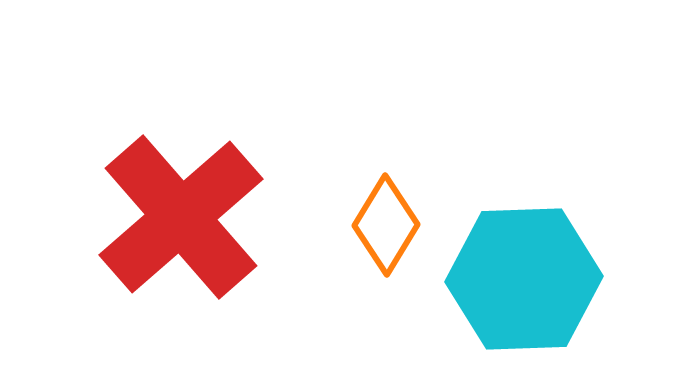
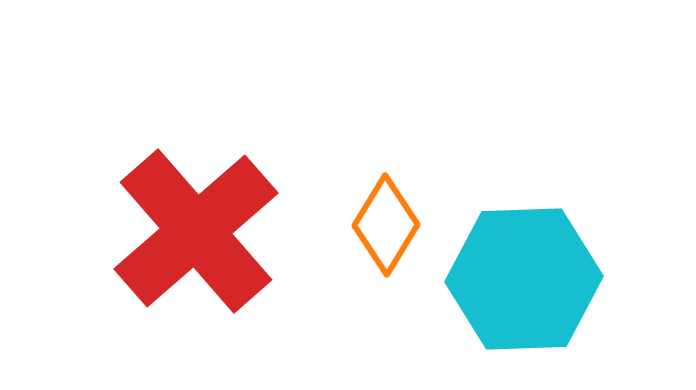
red cross: moved 15 px right, 14 px down
